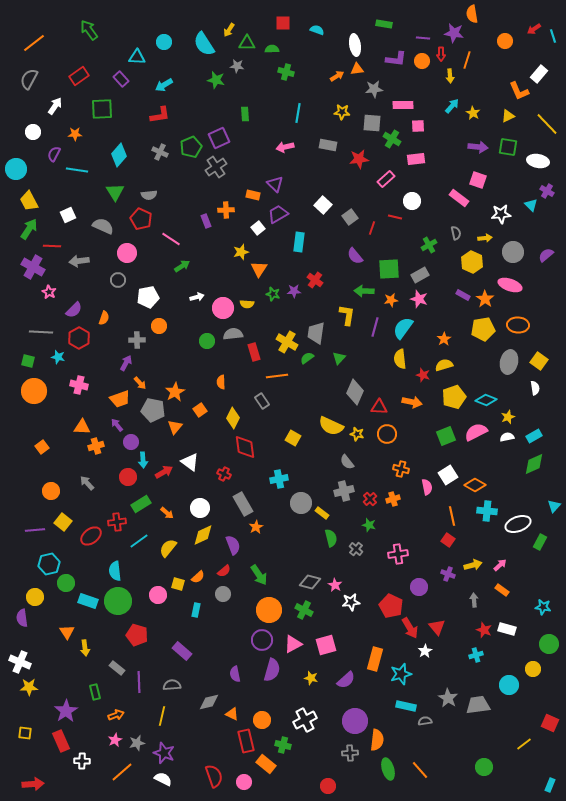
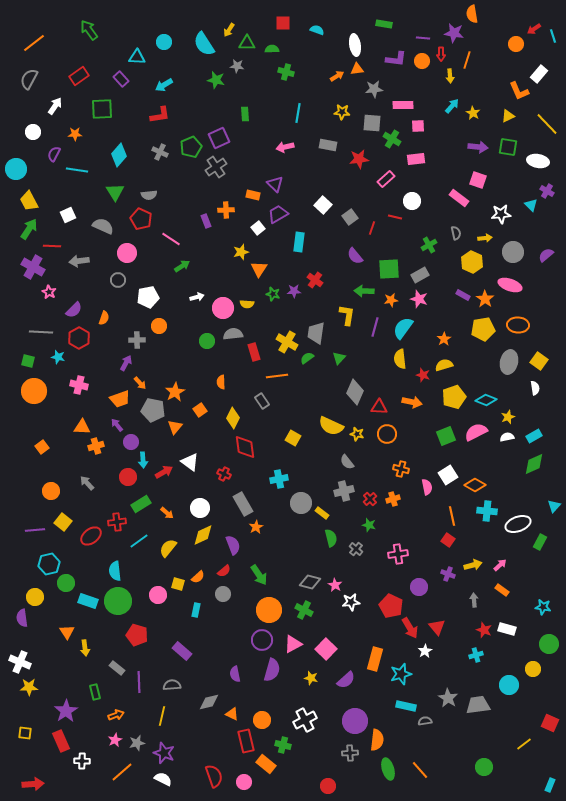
orange circle at (505, 41): moved 11 px right, 3 px down
pink square at (326, 645): moved 4 px down; rotated 30 degrees counterclockwise
